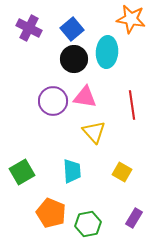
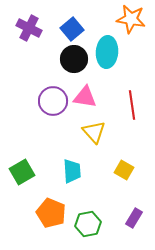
yellow square: moved 2 px right, 2 px up
